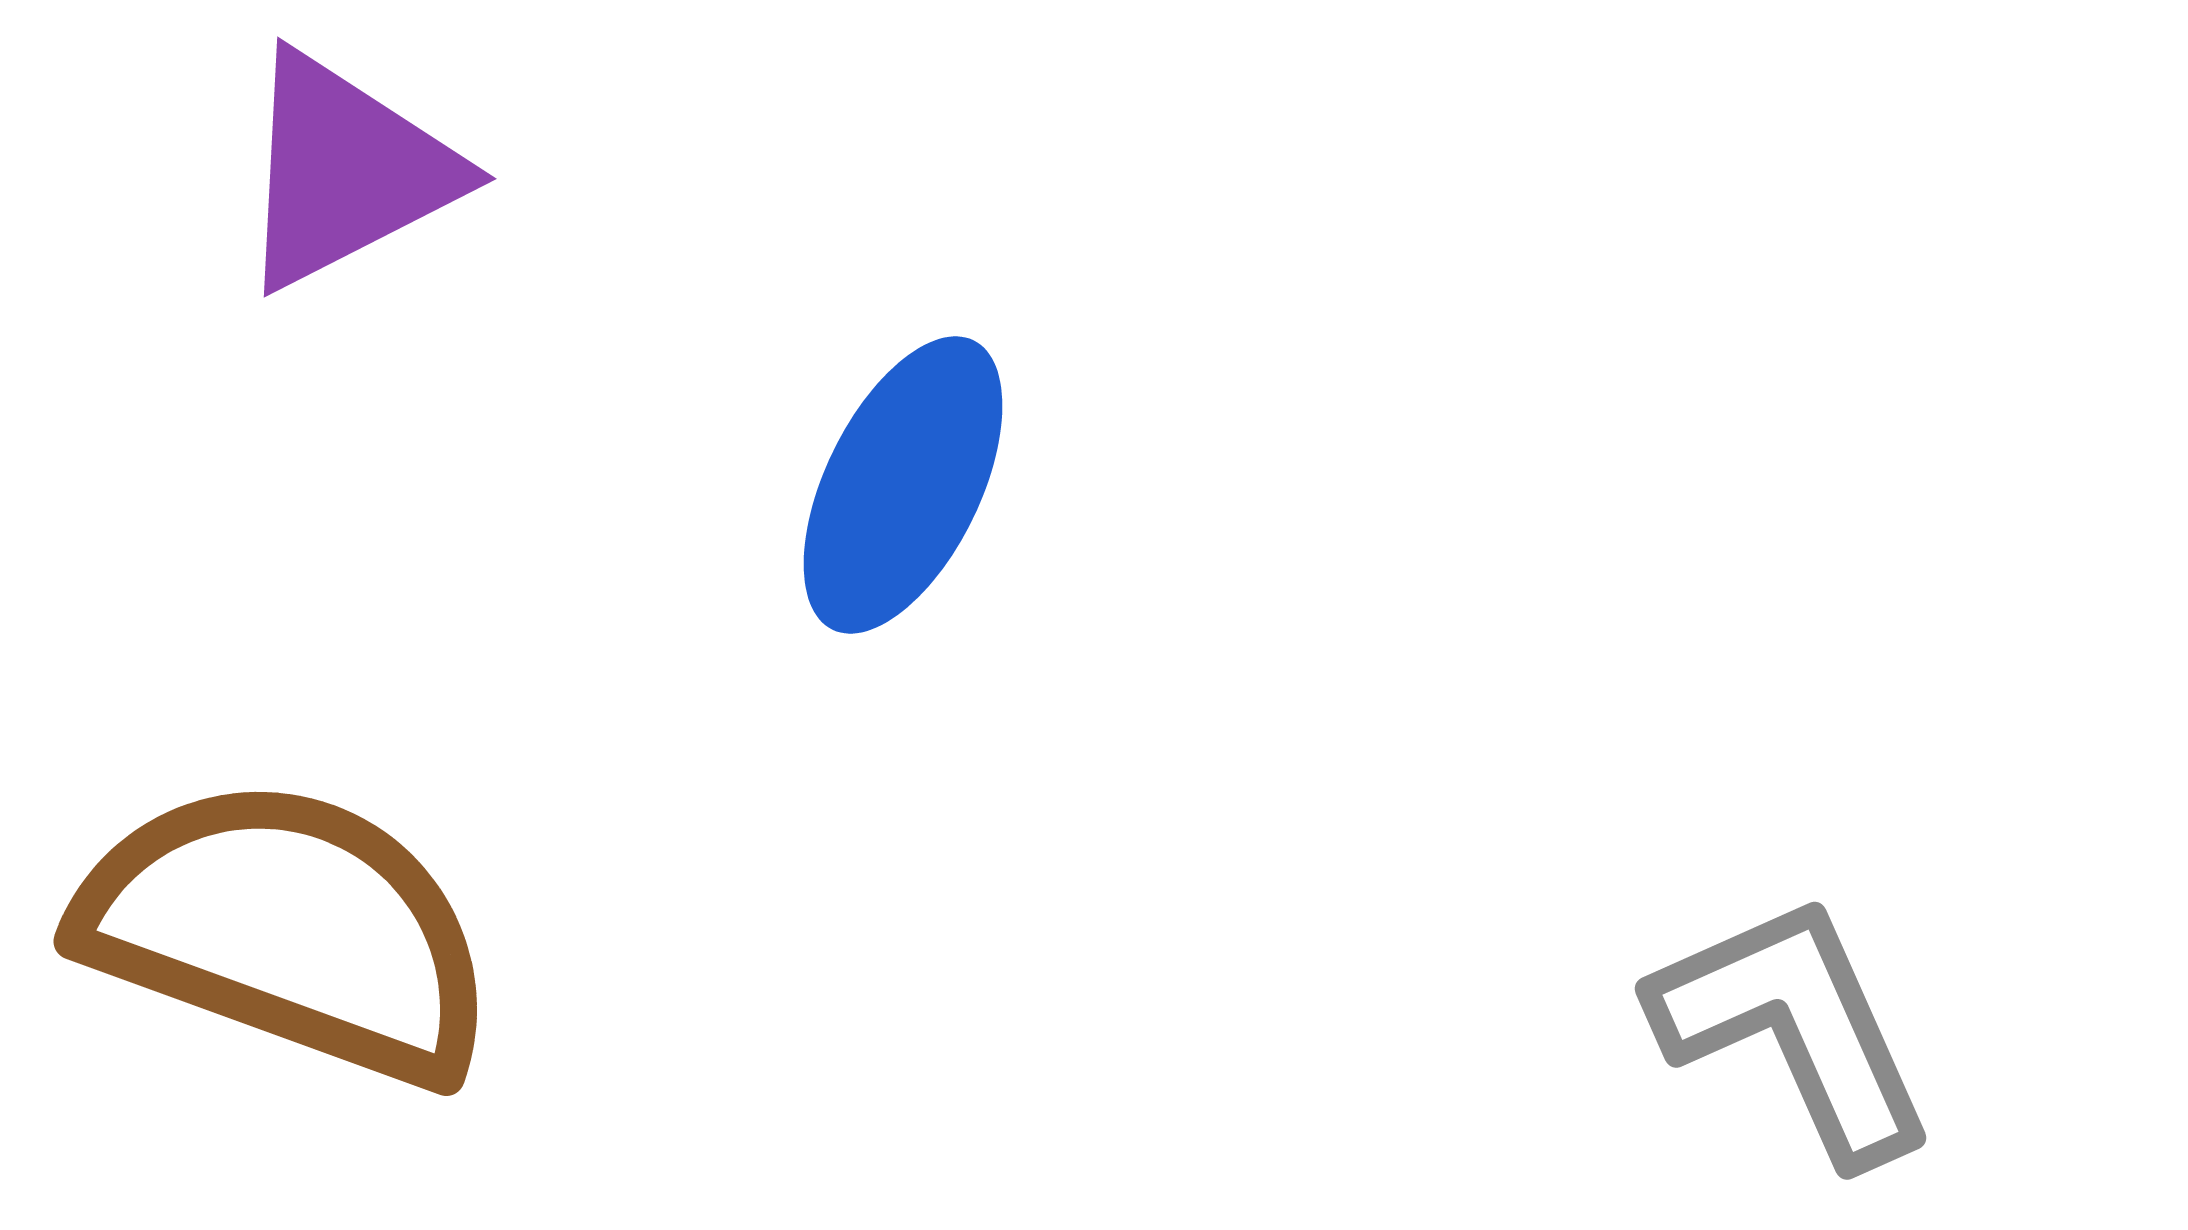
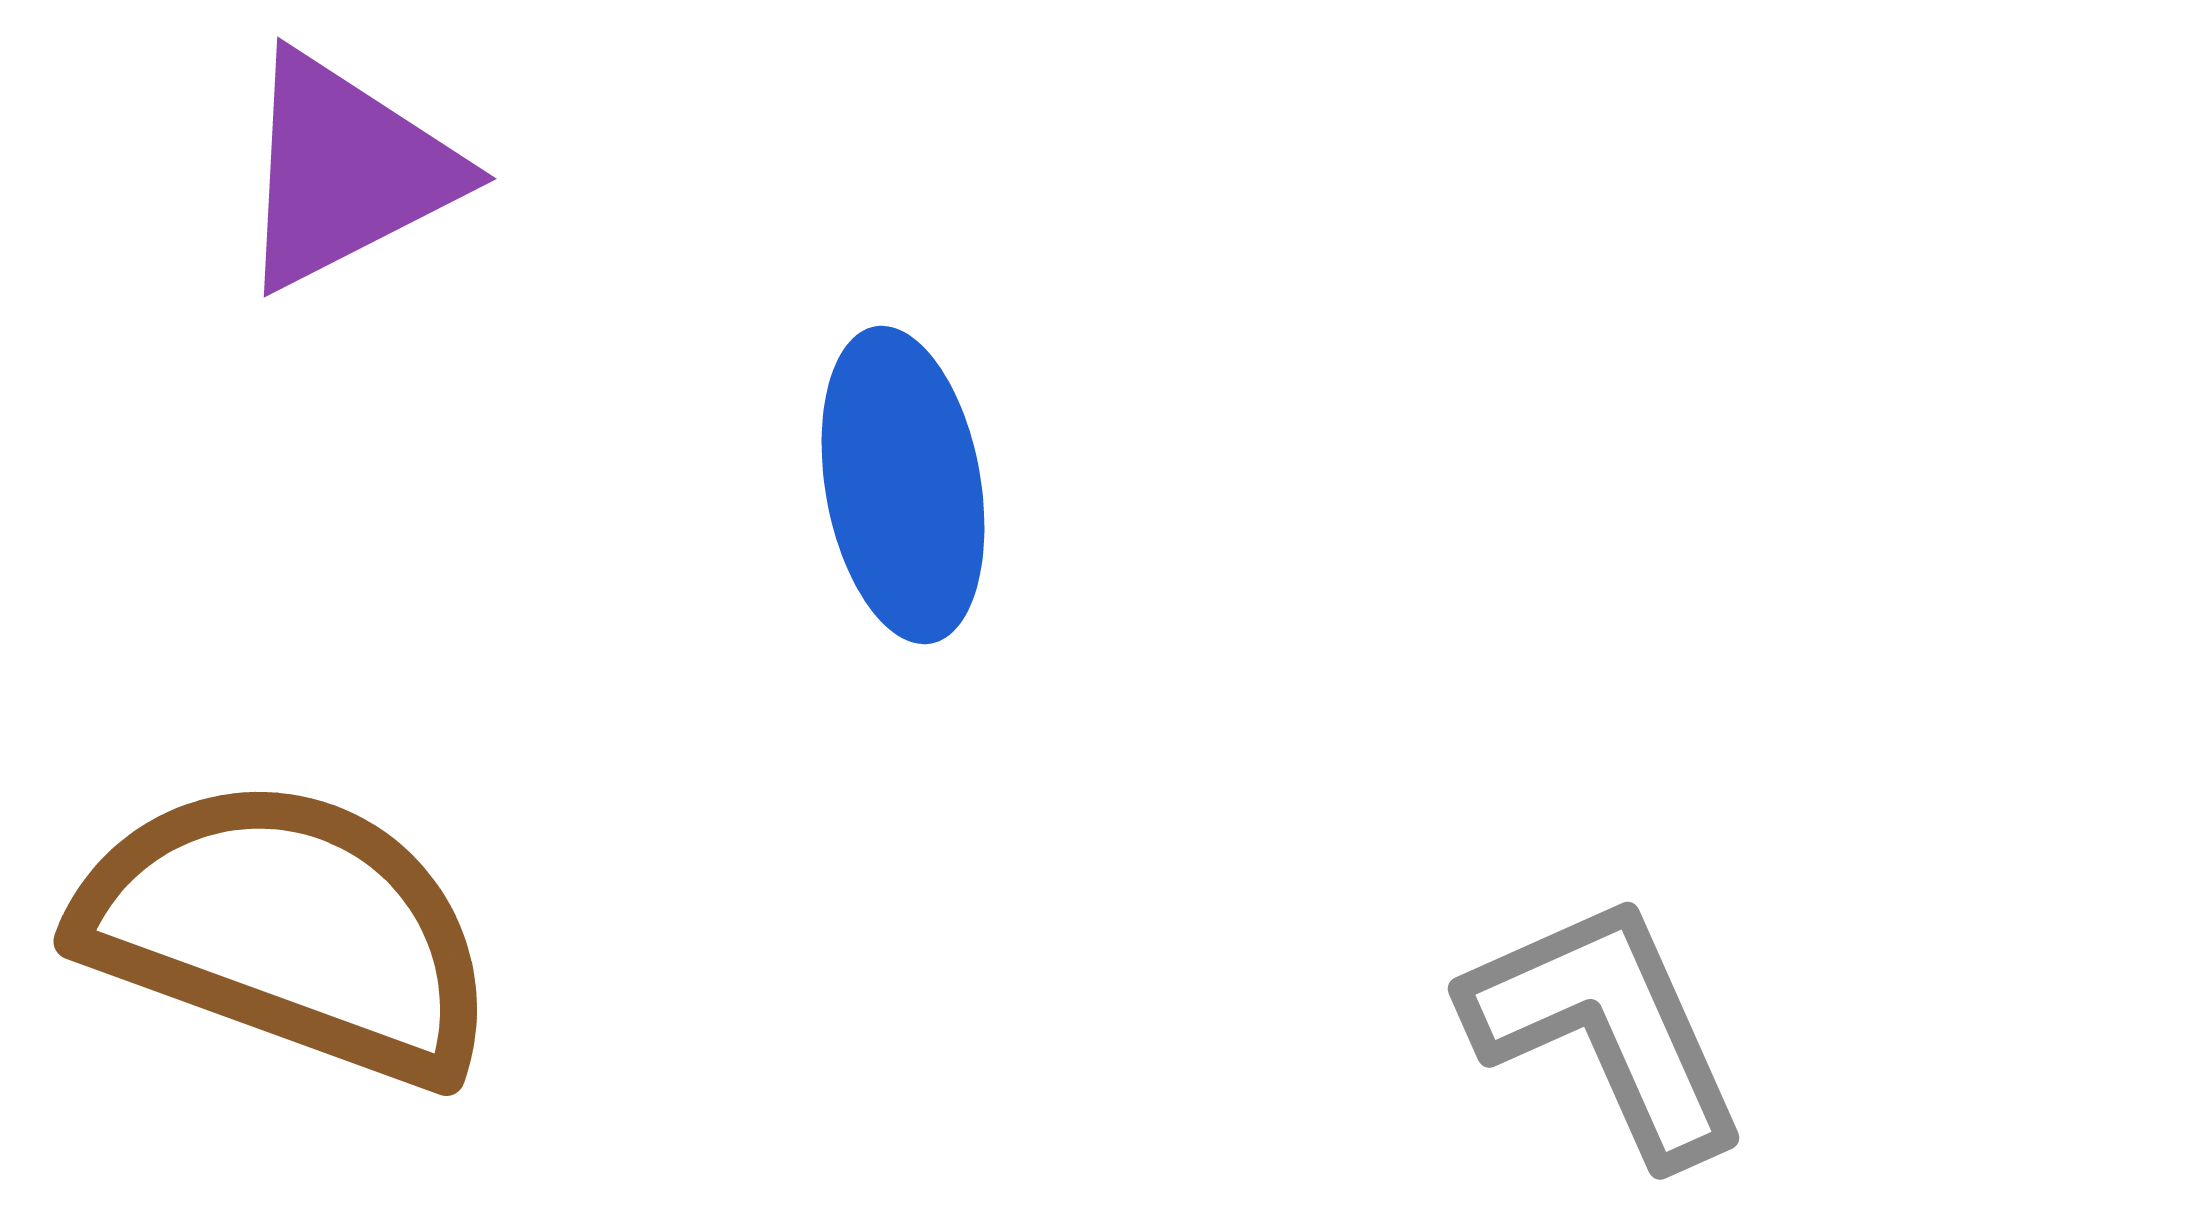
blue ellipse: rotated 36 degrees counterclockwise
gray L-shape: moved 187 px left
